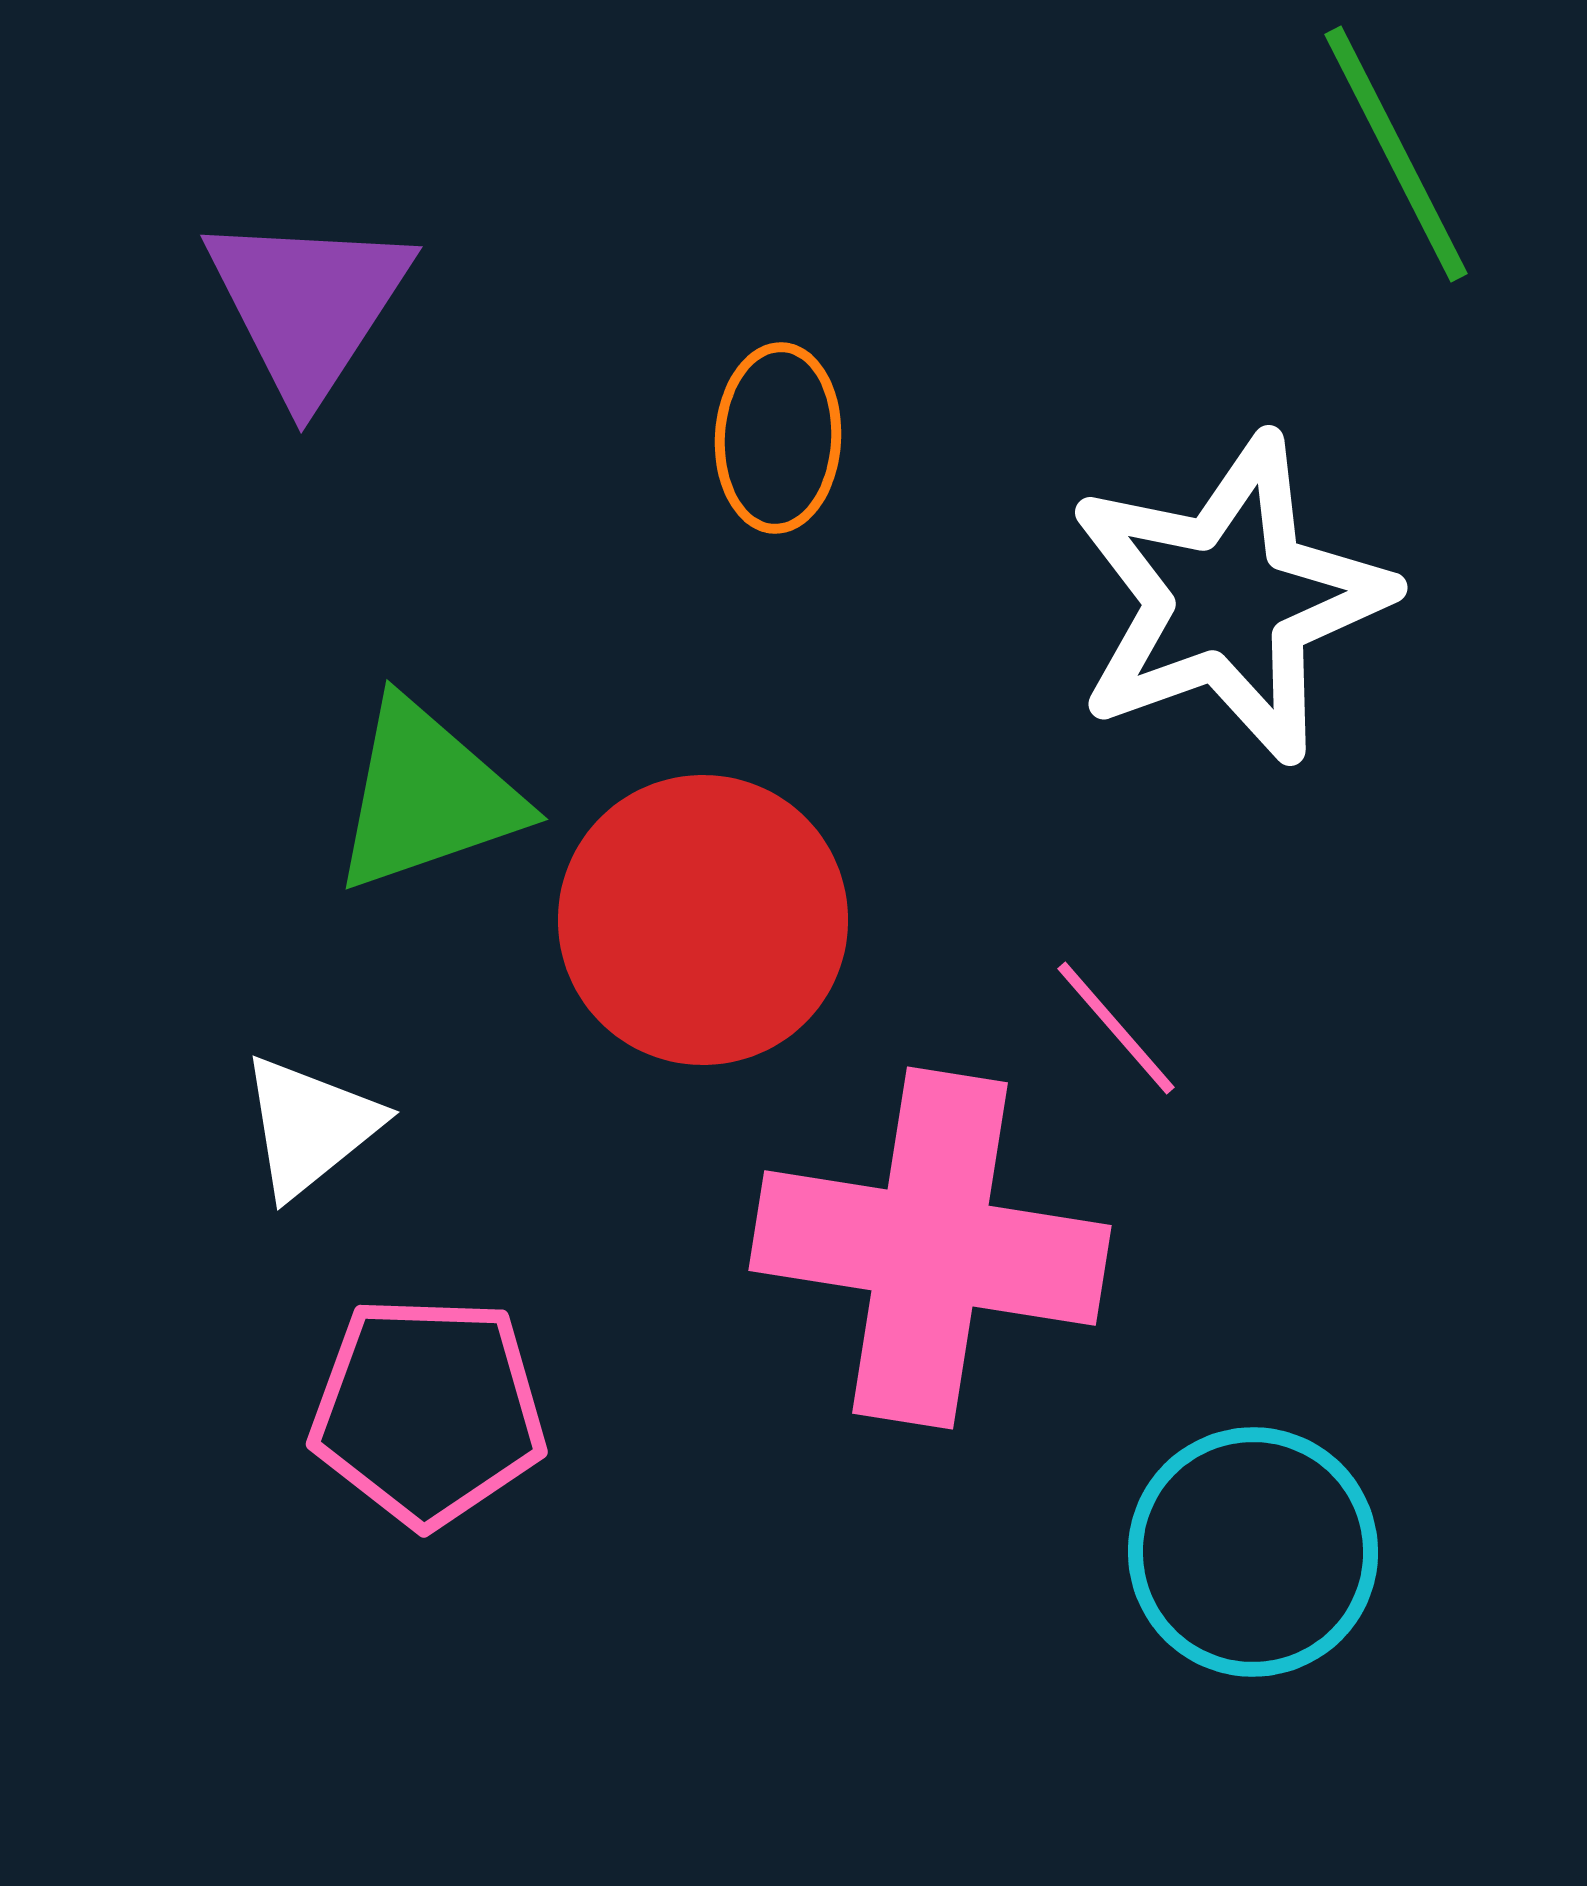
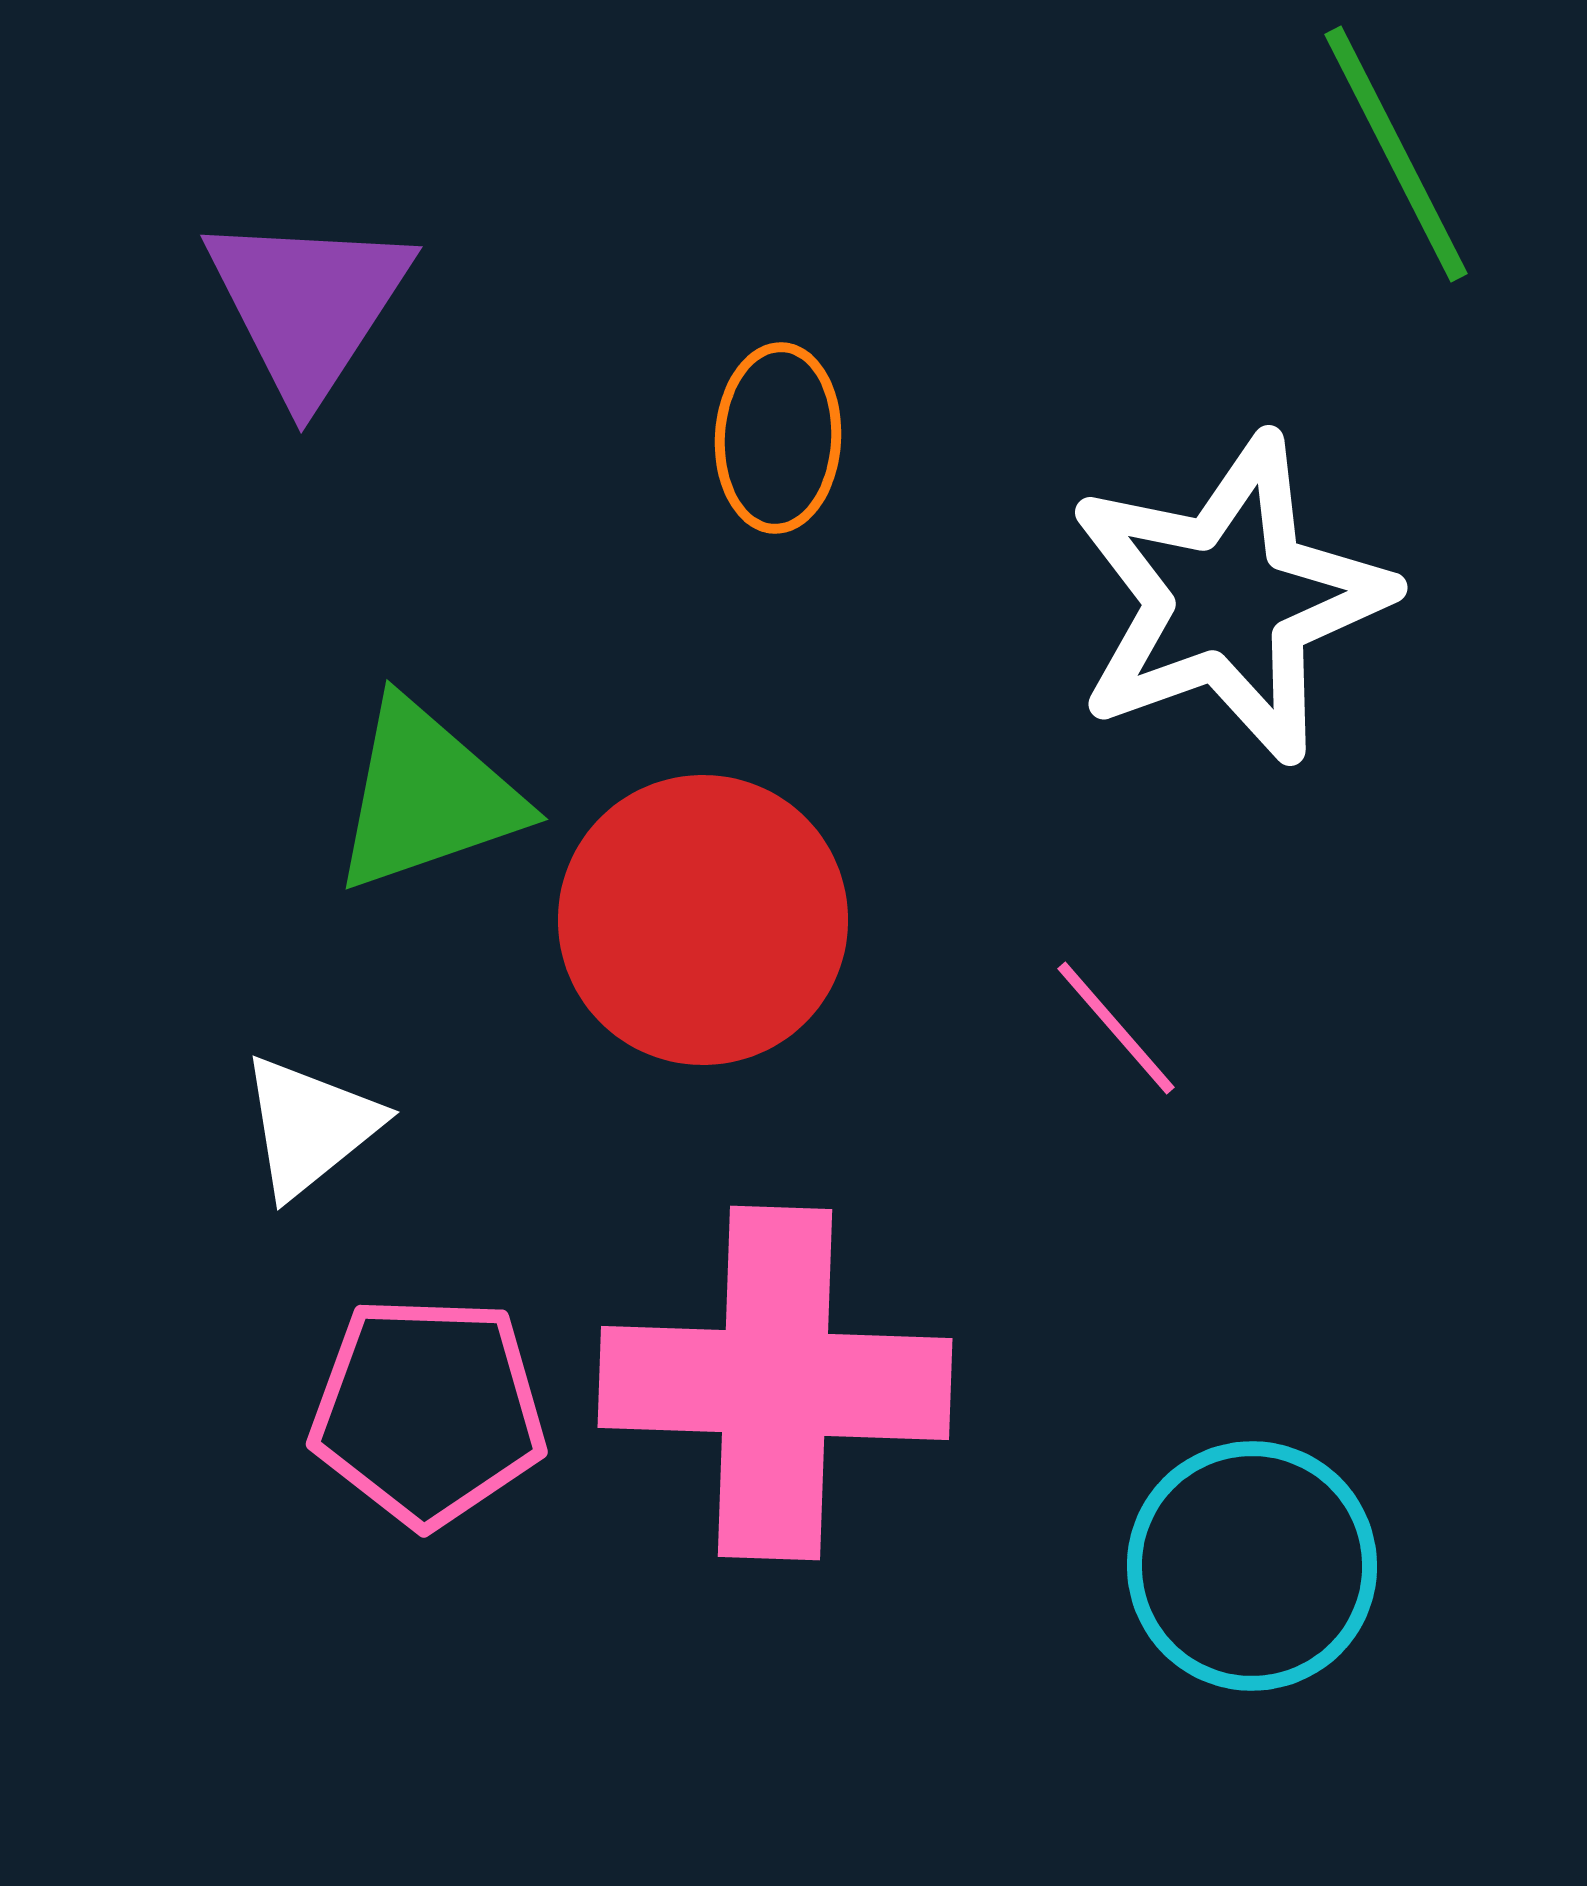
pink cross: moved 155 px left, 135 px down; rotated 7 degrees counterclockwise
cyan circle: moved 1 px left, 14 px down
